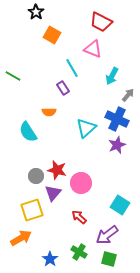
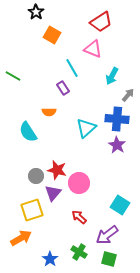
red trapezoid: rotated 60 degrees counterclockwise
blue cross: rotated 20 degrees counterclockwise
purple star: rotated 18 degrees counterclockwise
pink circle: moved 2 px left
